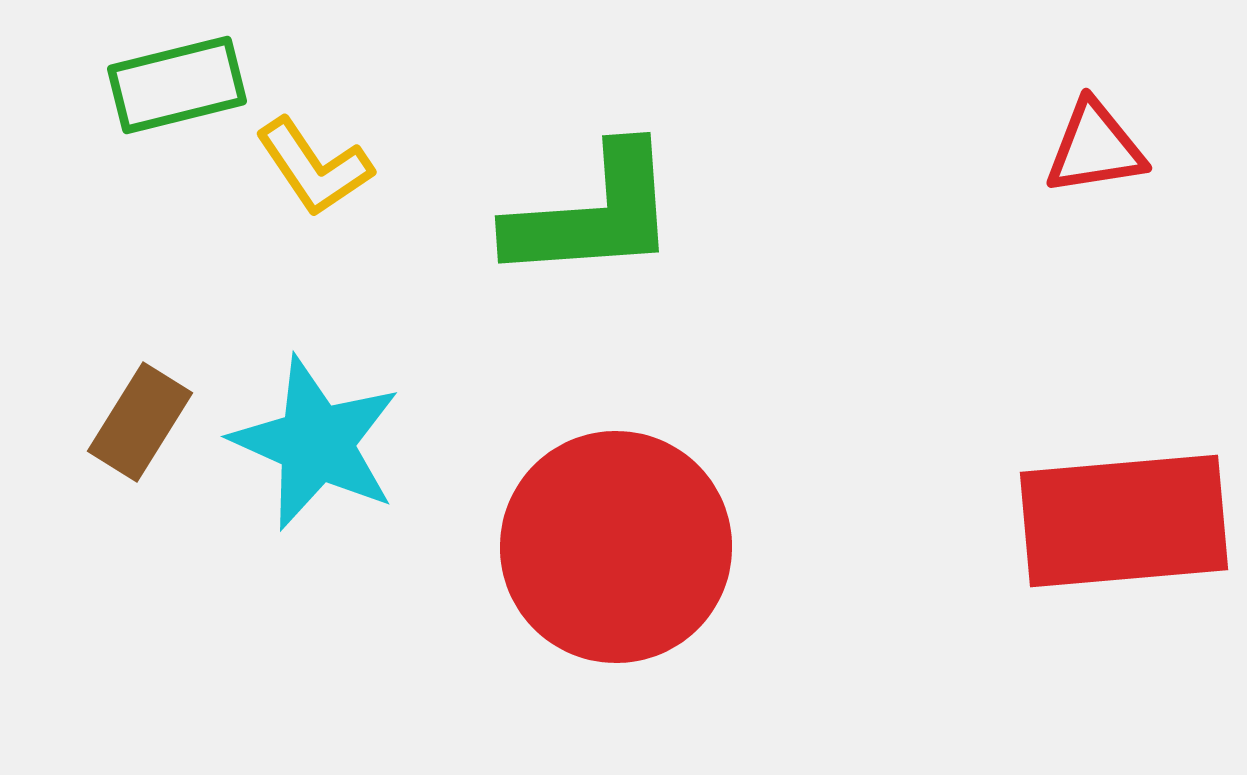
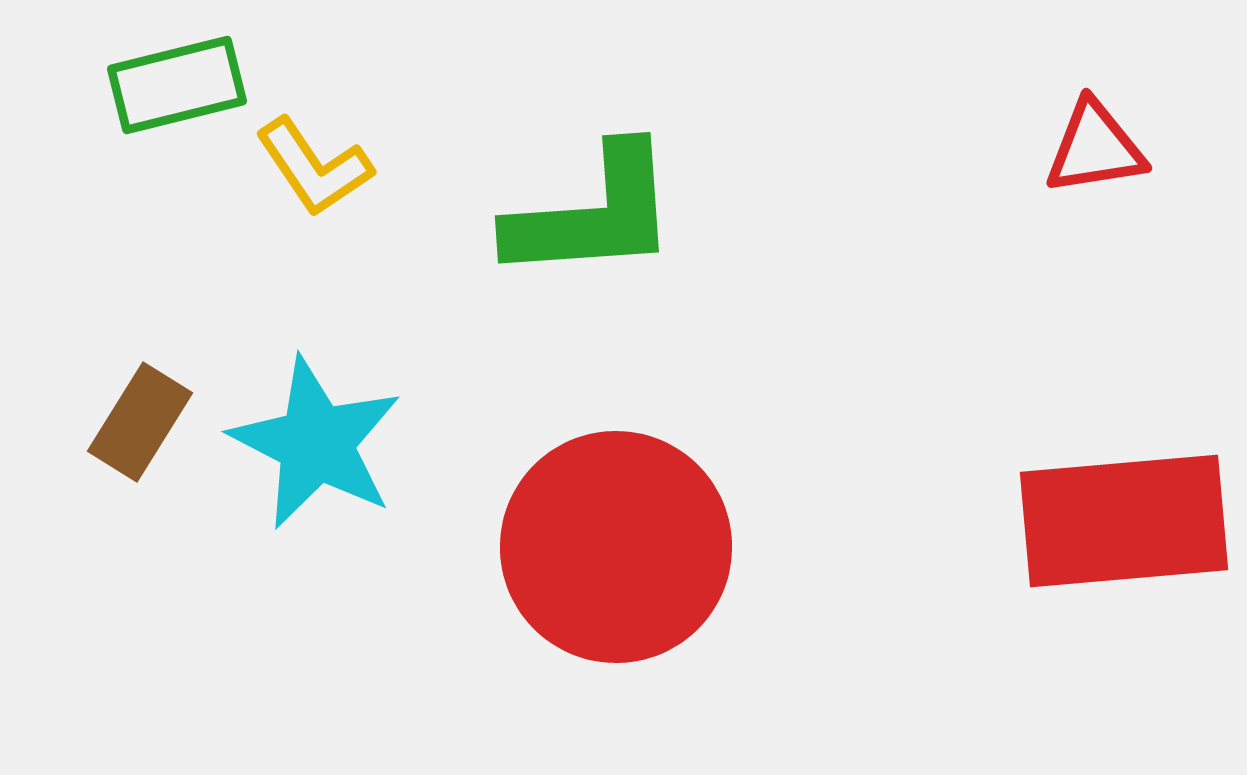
cyan star: rotated 3 degrees clockwise
